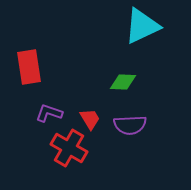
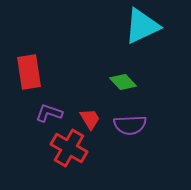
red rectangle: moved 5 px down
green diamond: rotated 44 degrees clockwise
